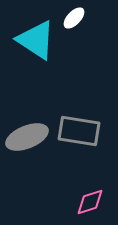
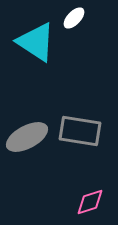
cyan triangle: moved 2 px down
gray rectangle: moved 1 px right
gray ellipse: rotated 6 degrees counterclockwise
